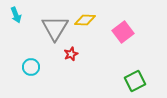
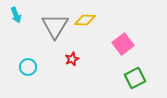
gray triangle: moved 2 px up
pink square: moved 12 px down
red star: moved 1 px right, 5 px down
cyan circle: moved 3 px left
green square: moved 3 px up
